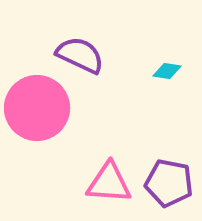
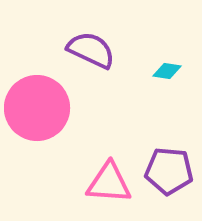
purple semicircle: moved 11 px right, 5 px up
purple pentagon: moved 12 px up; rotated 6 degrees counterclockwise
